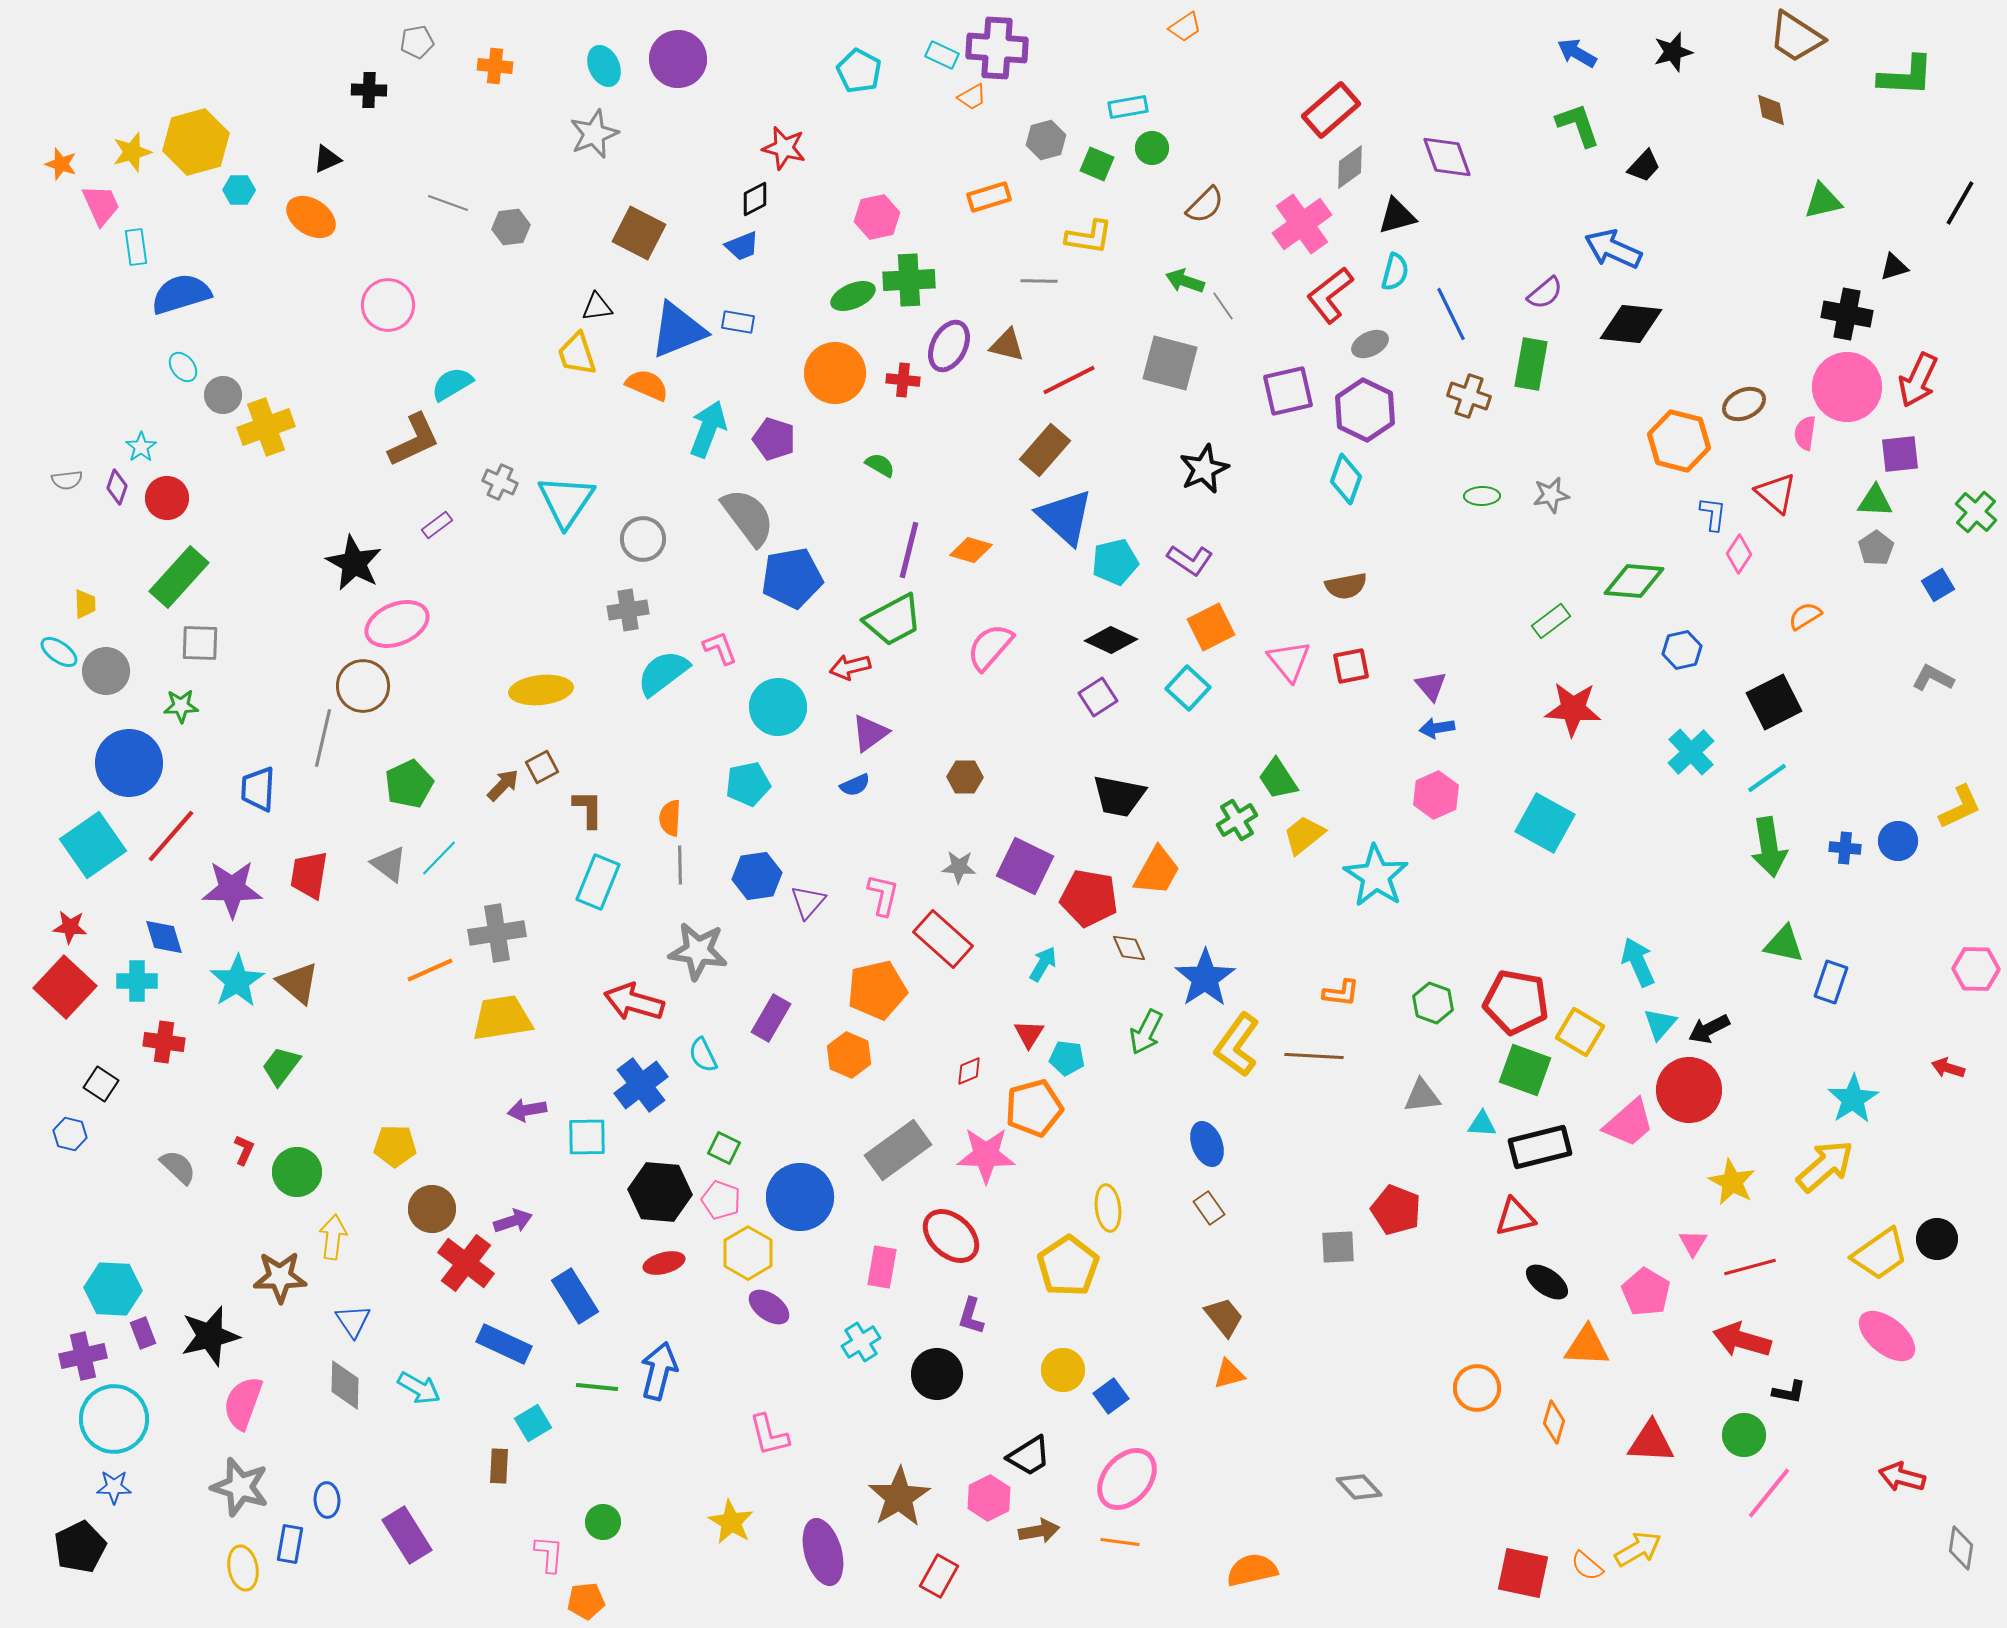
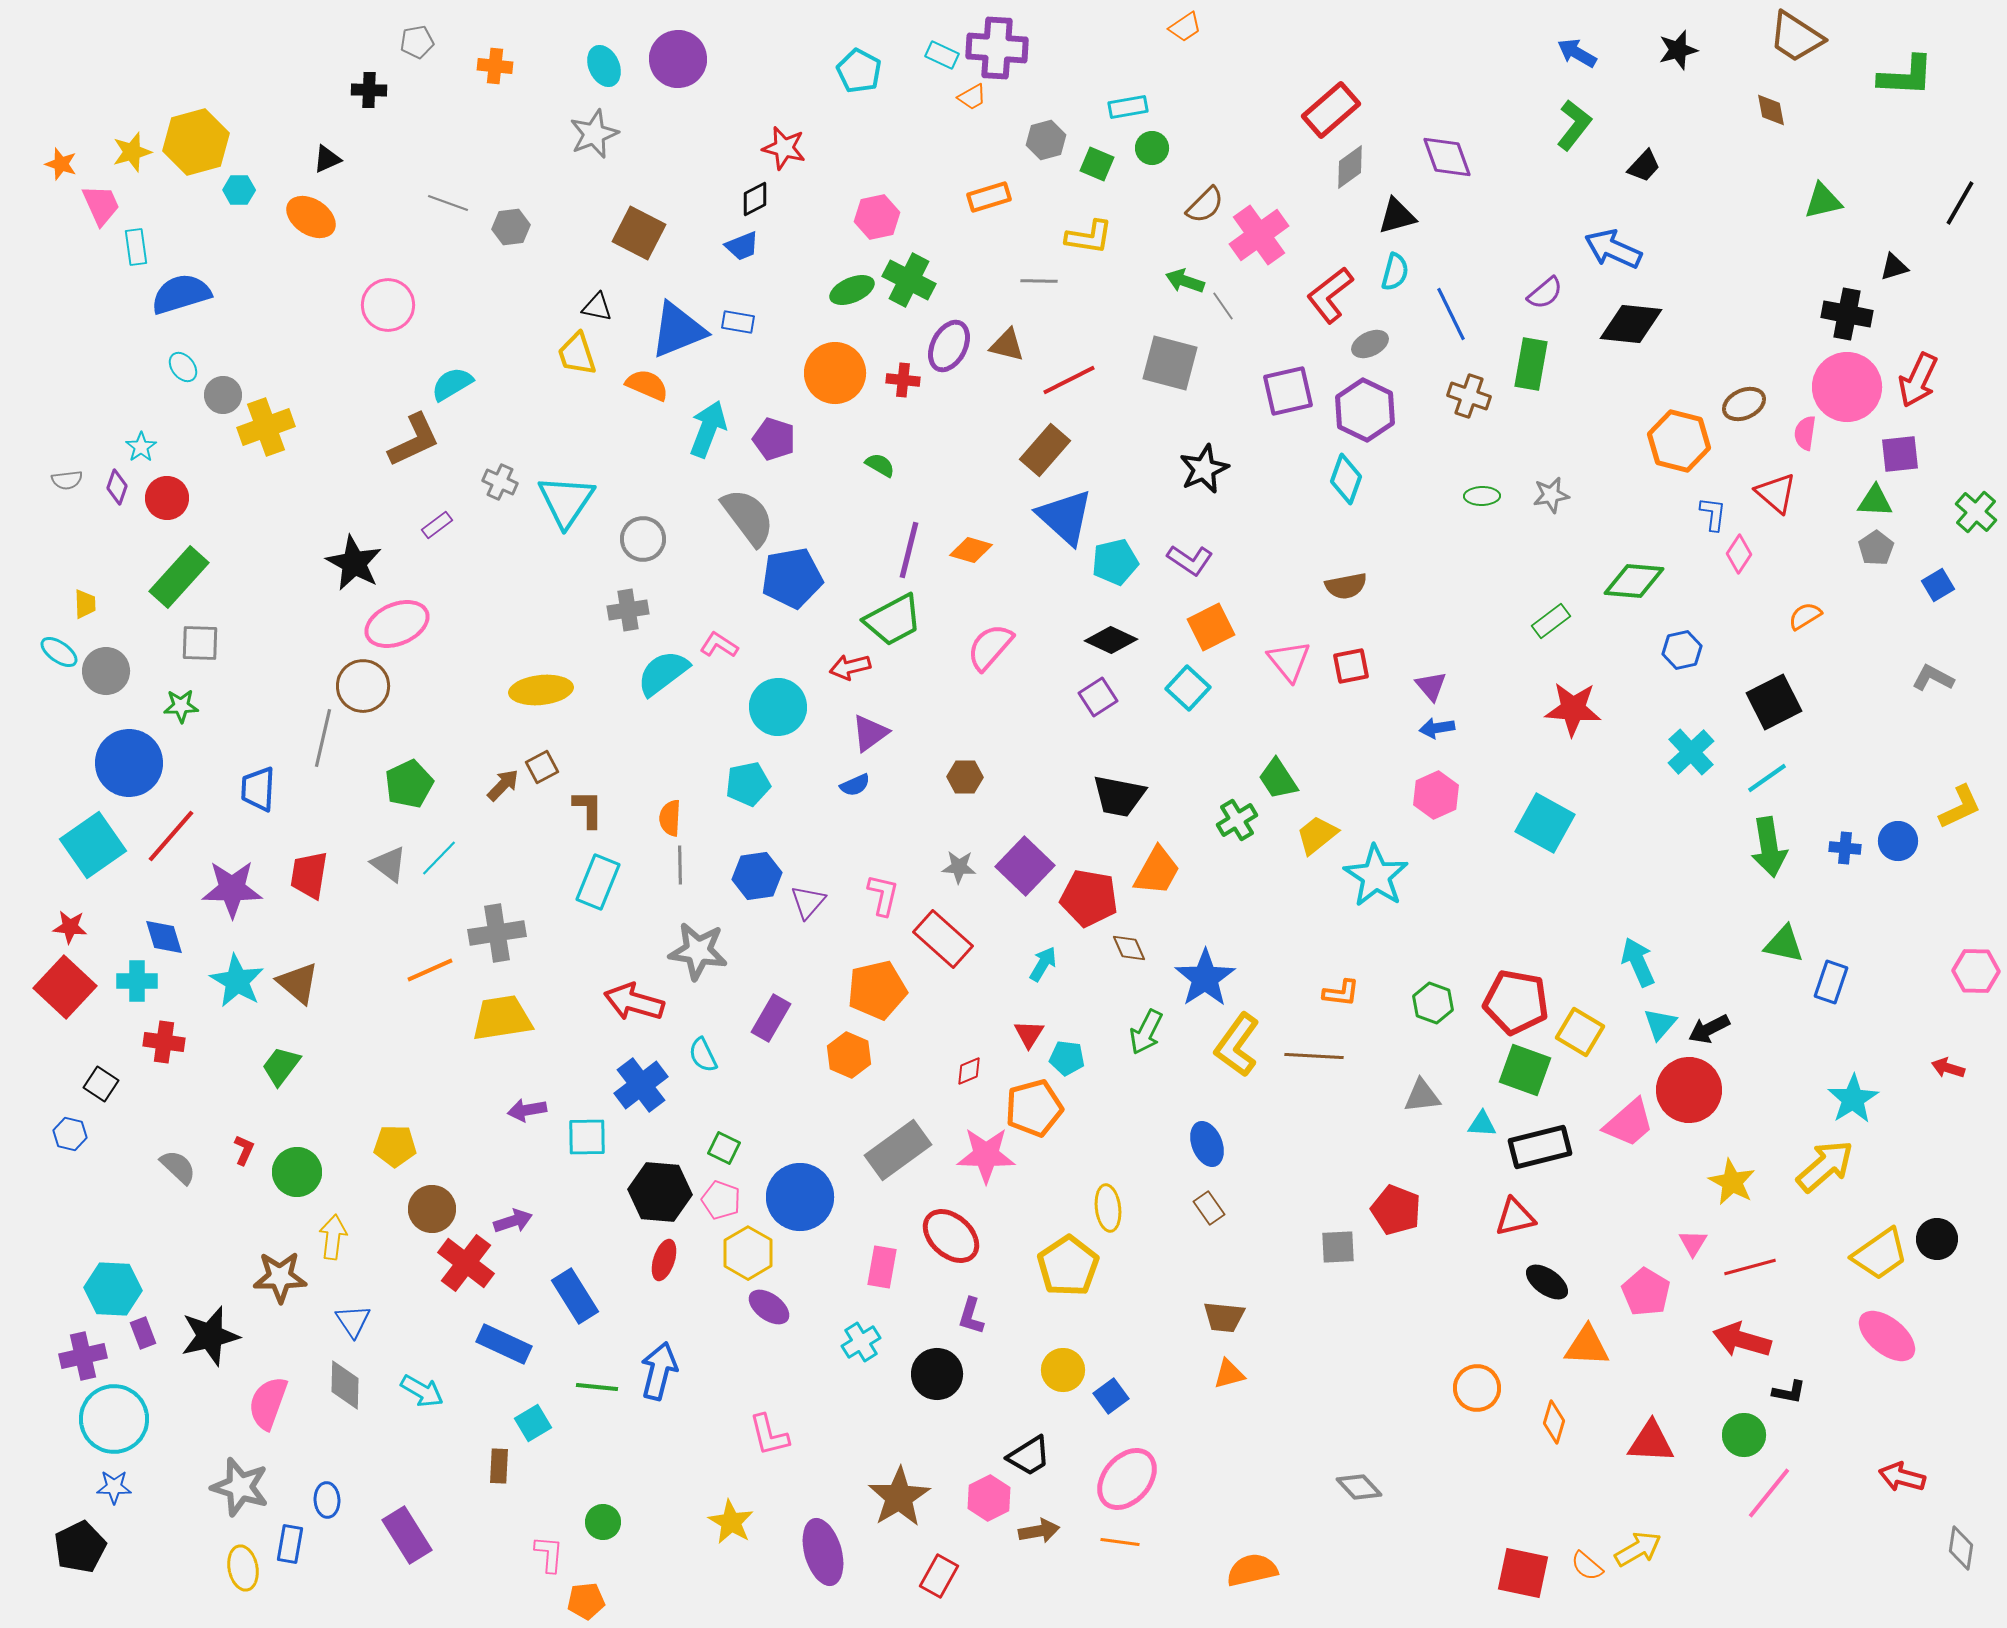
black star at (1673, 52): moved 5 px right, 2 px up
green L-shape at (1578, 125): moved 4 px left; rotated 57 degrees clockwise
pink cross at (1302, 224): moved 43 px left, 11 px down
green cross at (909, 280): rotated 30 degrees clockwise
green ellipse at (853, 296): moved 1 px left, 6 px up
black triangle at (597, 307): rotated 20 degrees clockwise
pink L-shape at (720, 648): moved 1 px left, 3 px up; rotated 36 degrees counterclockwise
yellow trapezoid at (1304, 835): moved 13 px right
purple square at (1025, 866): rotated 18 degrees clockwise
pink hexagon at (1976, 969): moved 2 px down
cyan star at (237, 981): rotated 10 degrees counterclockwise
red ellipse at (664, 1263): moved 3 px up; rotated 57 degrees counterclockwise
brown trapezoid at (1224, 1317): rotated 135 degrees clockwise
cyan arrow at (419, 1388): moved 3 px right, 3 px down
pink semicircle at (243, 1403): moved 25 px right
